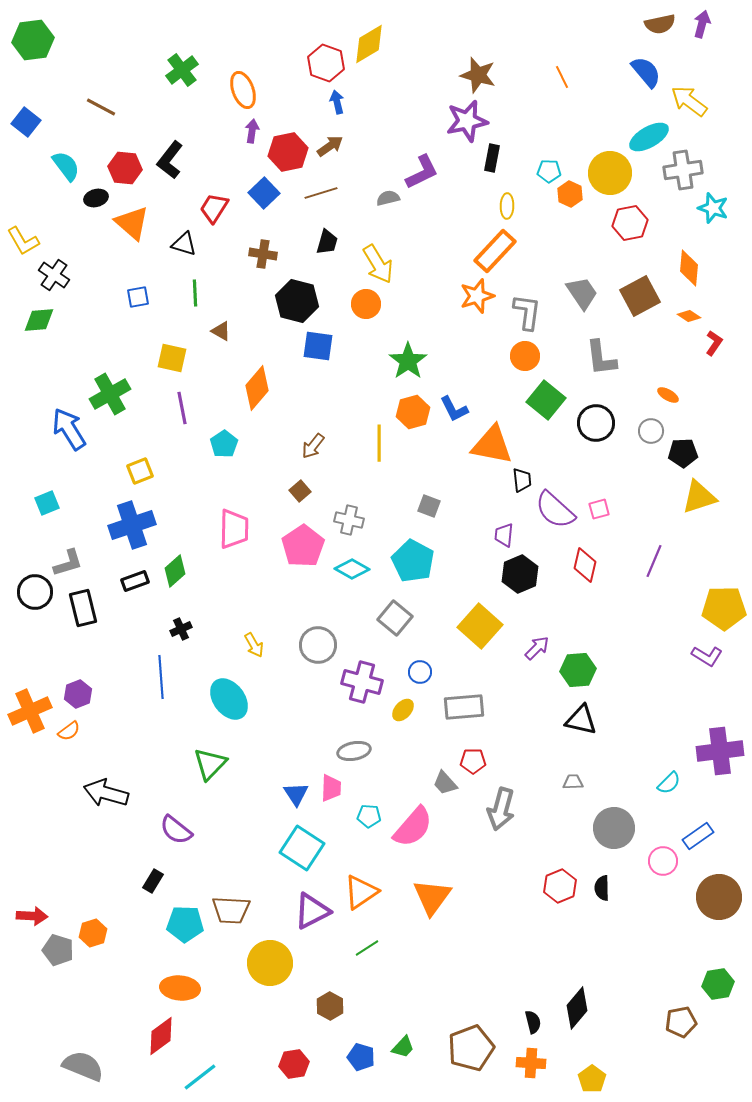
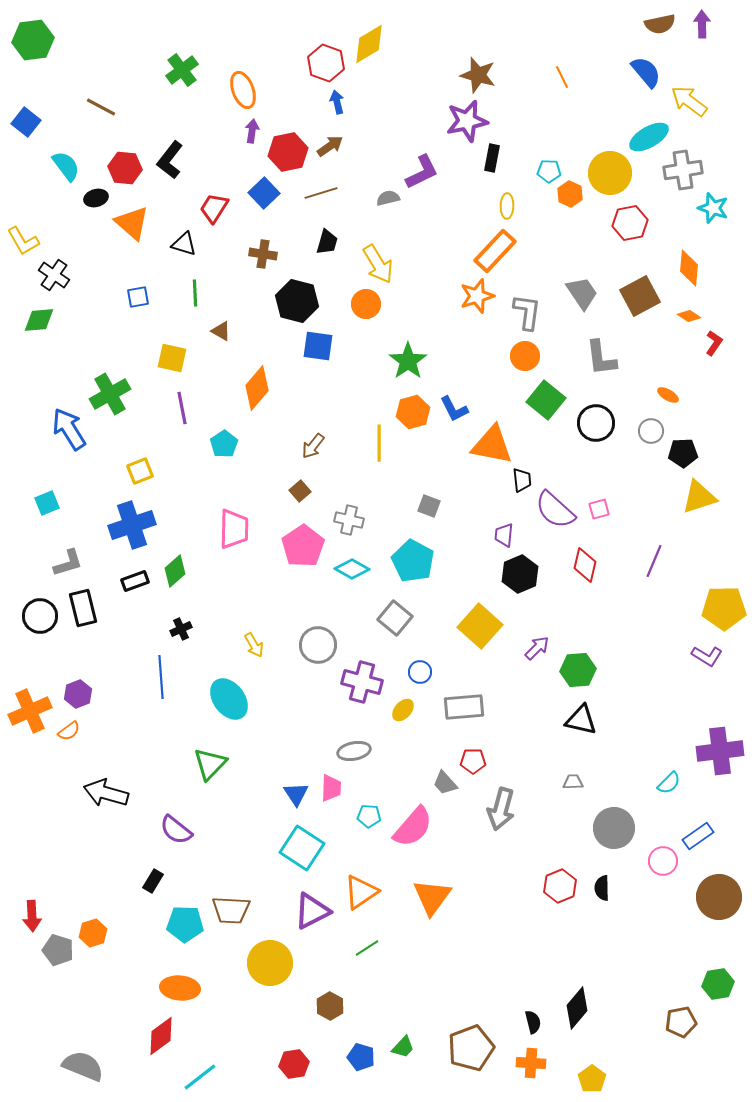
purple arrow at (702, 24): rotated 16 degrees counterclockwise
black circle at (35, 592): moved 5 px right, 24 px down
red arrow at (32, 916): rotated 84 degrees clockwise
